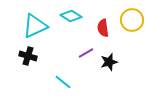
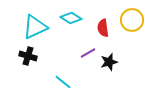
cyan diamond: moved 2 px down
cyan triangle: moved 1 px down
purple line: moved 2 px right
